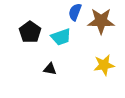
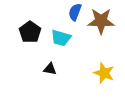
cyan trapezoid: moved 1 px down; rotated 35 degrees clockwise
yellow star: moved 8 px down; rotated 30 degrees clockwise
